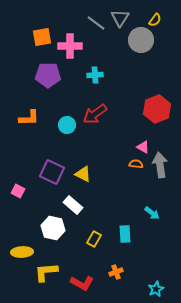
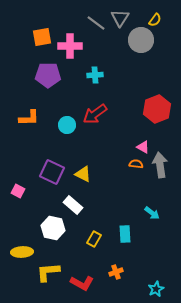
yellow L-shape: moved 2 px right
